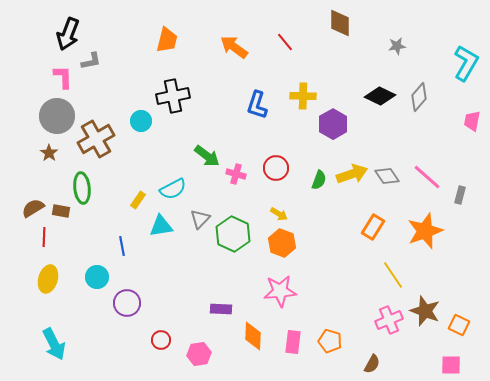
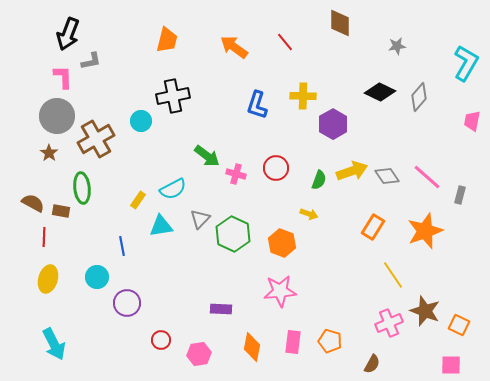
black diamond at (380, 96): moved 4 px up
yellow arrow at (352, 174): moved 3 px up
brown semicircle at (33, 208): moved 5 px up; rotated 60 degrees clockwise
yellow arrow at (279, 214): moved 30 px right; rotated 12 degrees counterclockwise
pink cross at (389, 320): moved 3 px down
orange diamond at (253, 336): moved 1 px left, 11 px down; rotated 8 degrees clockwise
